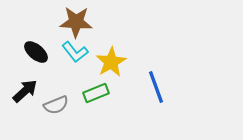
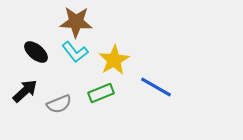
yellow star: moved 3 px right, 2 px up
blue line: rotated 40 degrees counterclockwise
green rectangle: moved 5 px right
gray semicircle: moved 3 px right, 1 px up
